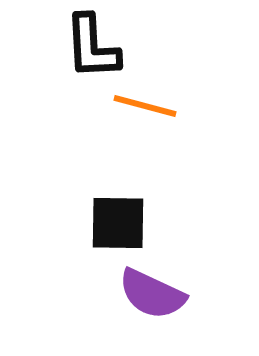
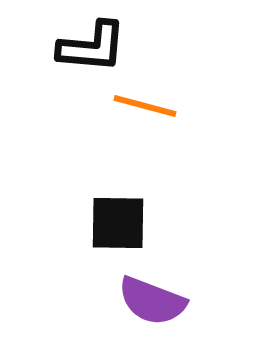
black L-shape: rotated 82 degrees counterclockwise
purple semicircle: moved 7 px down; rotated 4 degrees counterclockwise
